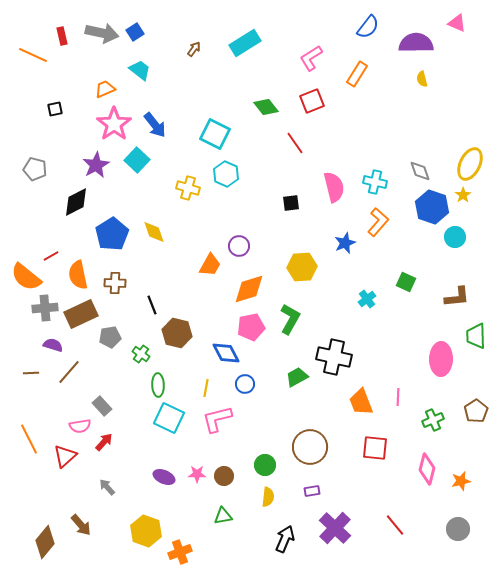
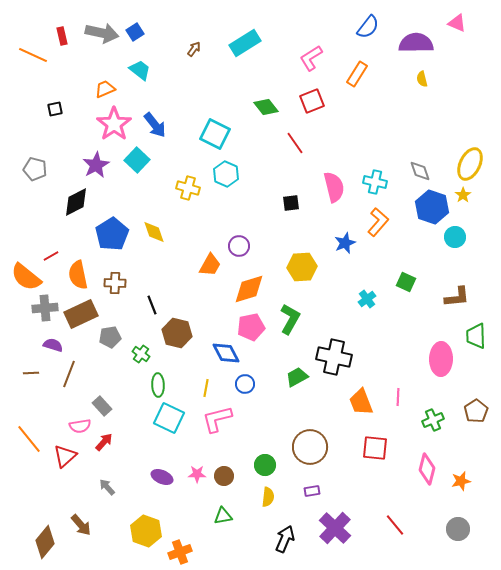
brown line at (69, 372): moved 2 px down; rotated 20 degrees counterclockwise
orange line at (29, 439): rotated 12 degrees counterclockwise
purple ellipse at (164, 477): moved 2 px left
